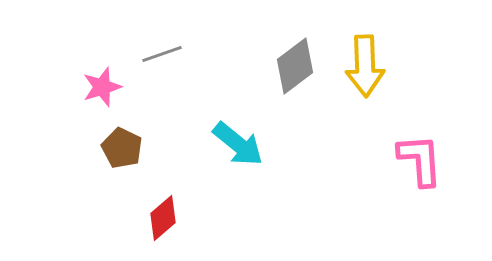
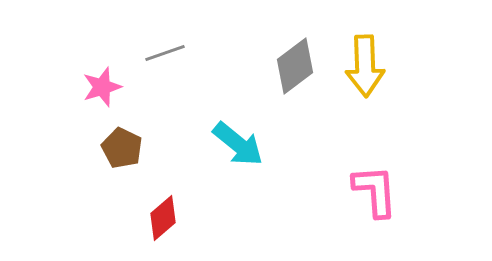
gray line: moved 3 px right, 1 px up
pink L-shape: moved 45 px left, 31 px down
